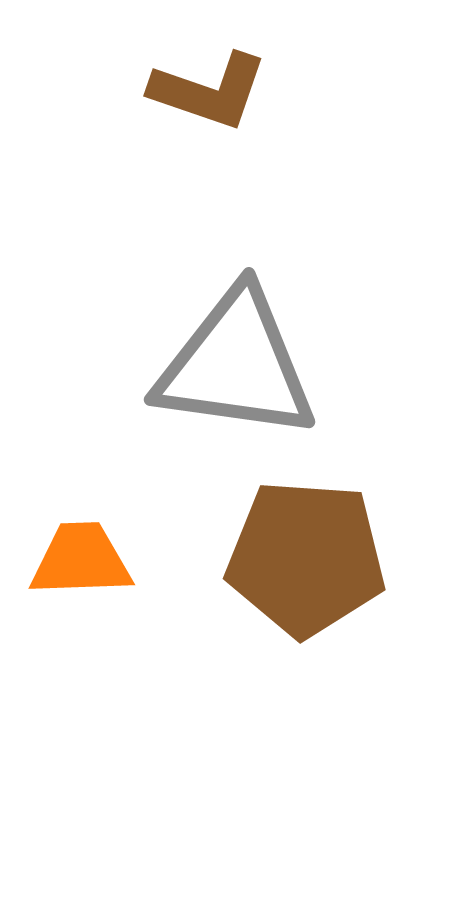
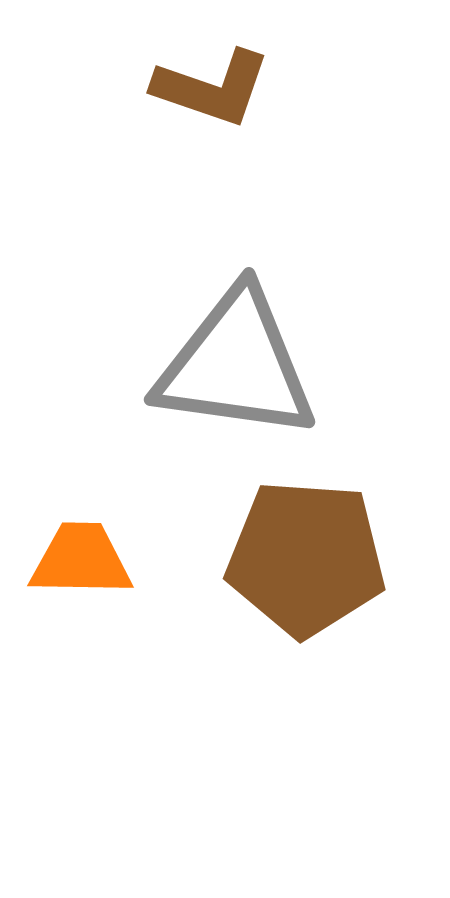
brown L-shape: moved 3 px right, 3 px up
orange trapezoid: rotated 3 degrees clockwise
